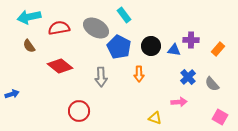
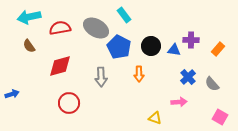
red semicircle: moved 1 px right
red diamond: rotated 55 degrees counterclockwise
red circle: moved 10 px left, 8 px up
